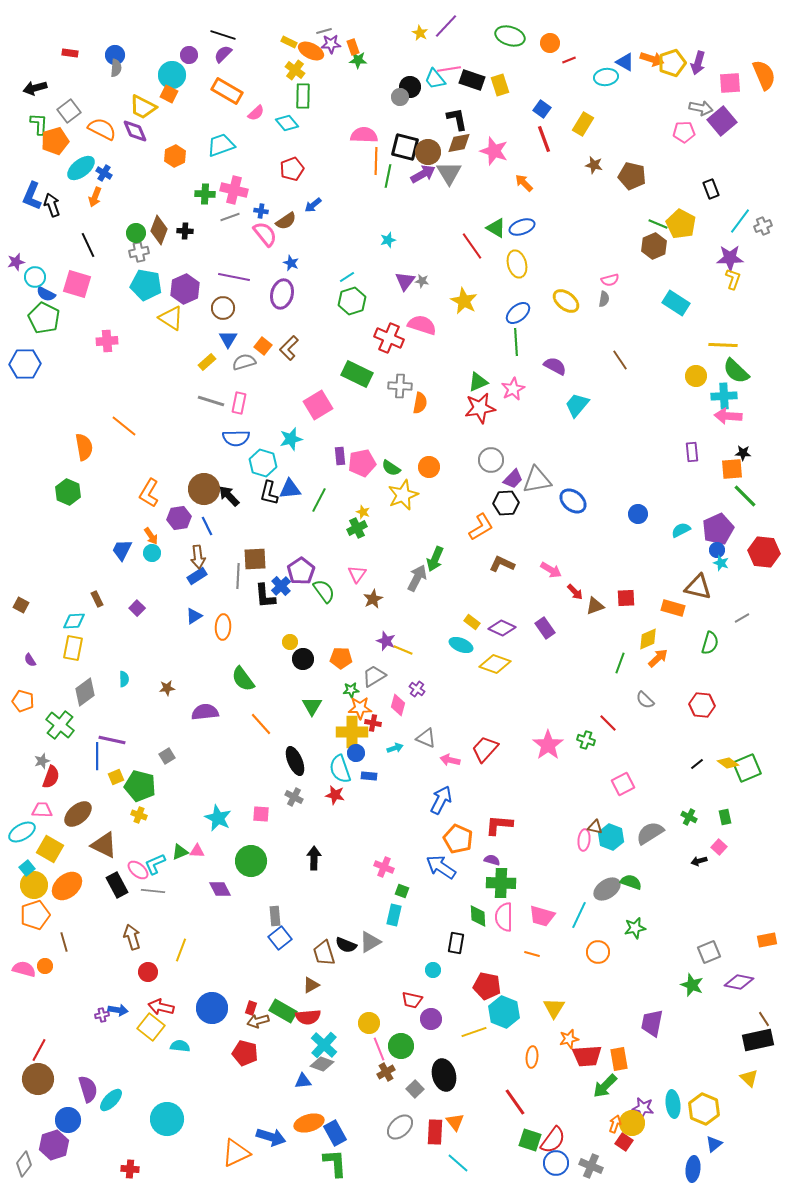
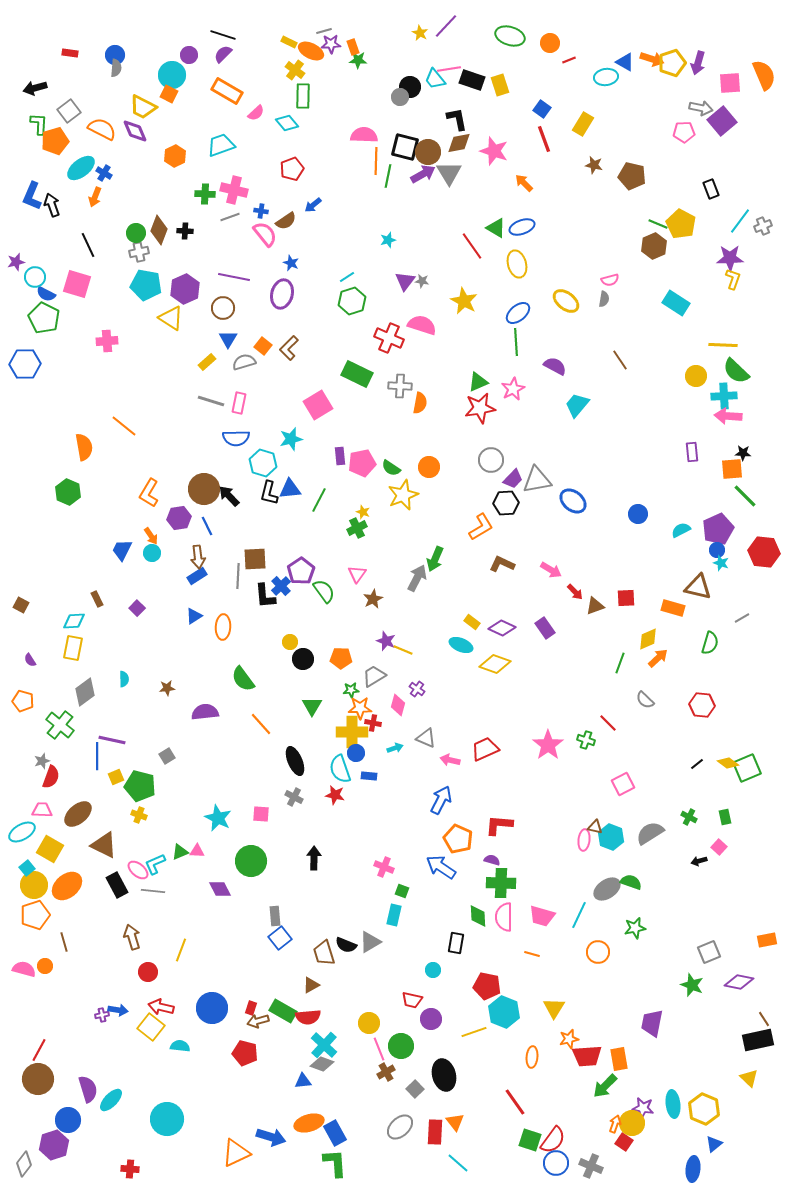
red trapezoid at (485, 749): rotated 24 degrees clockwise
